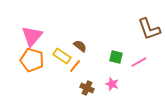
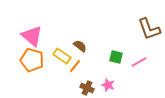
pink triangle: rotated 30 degrees counterclockwise
pink star: moved 4 px left, 1 px down
